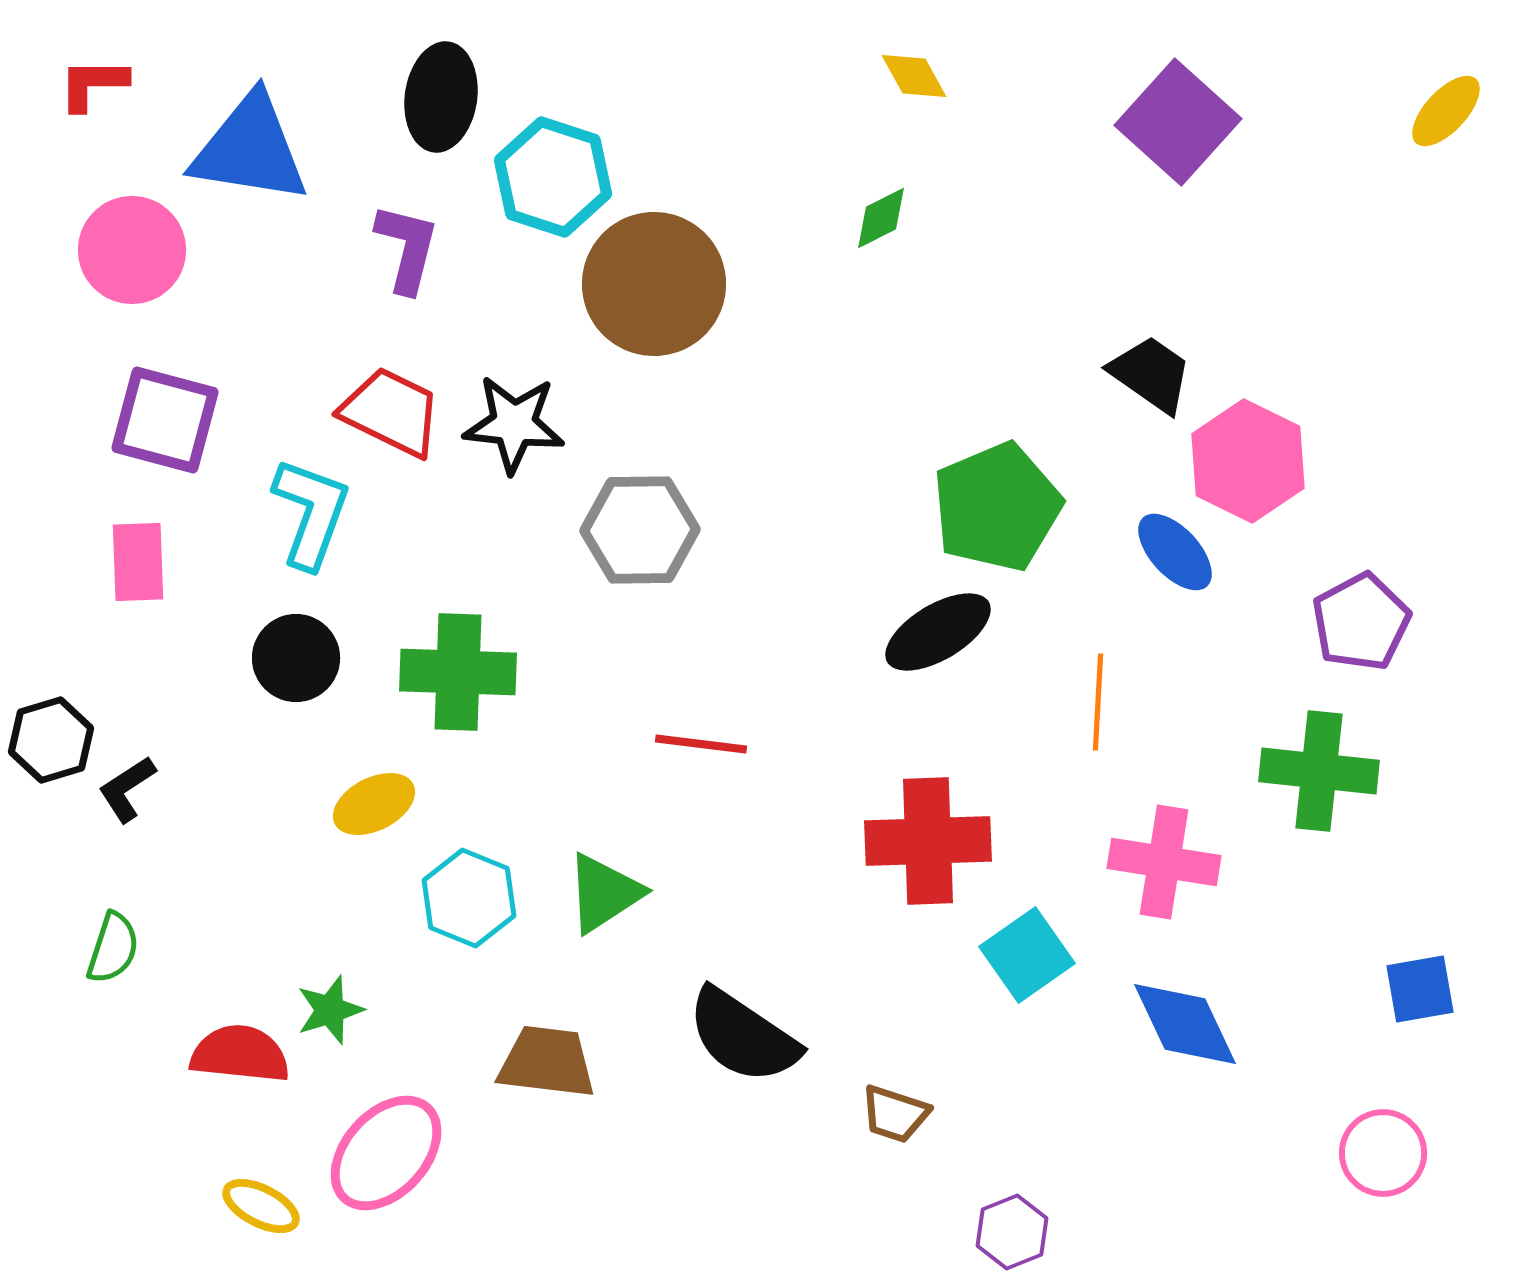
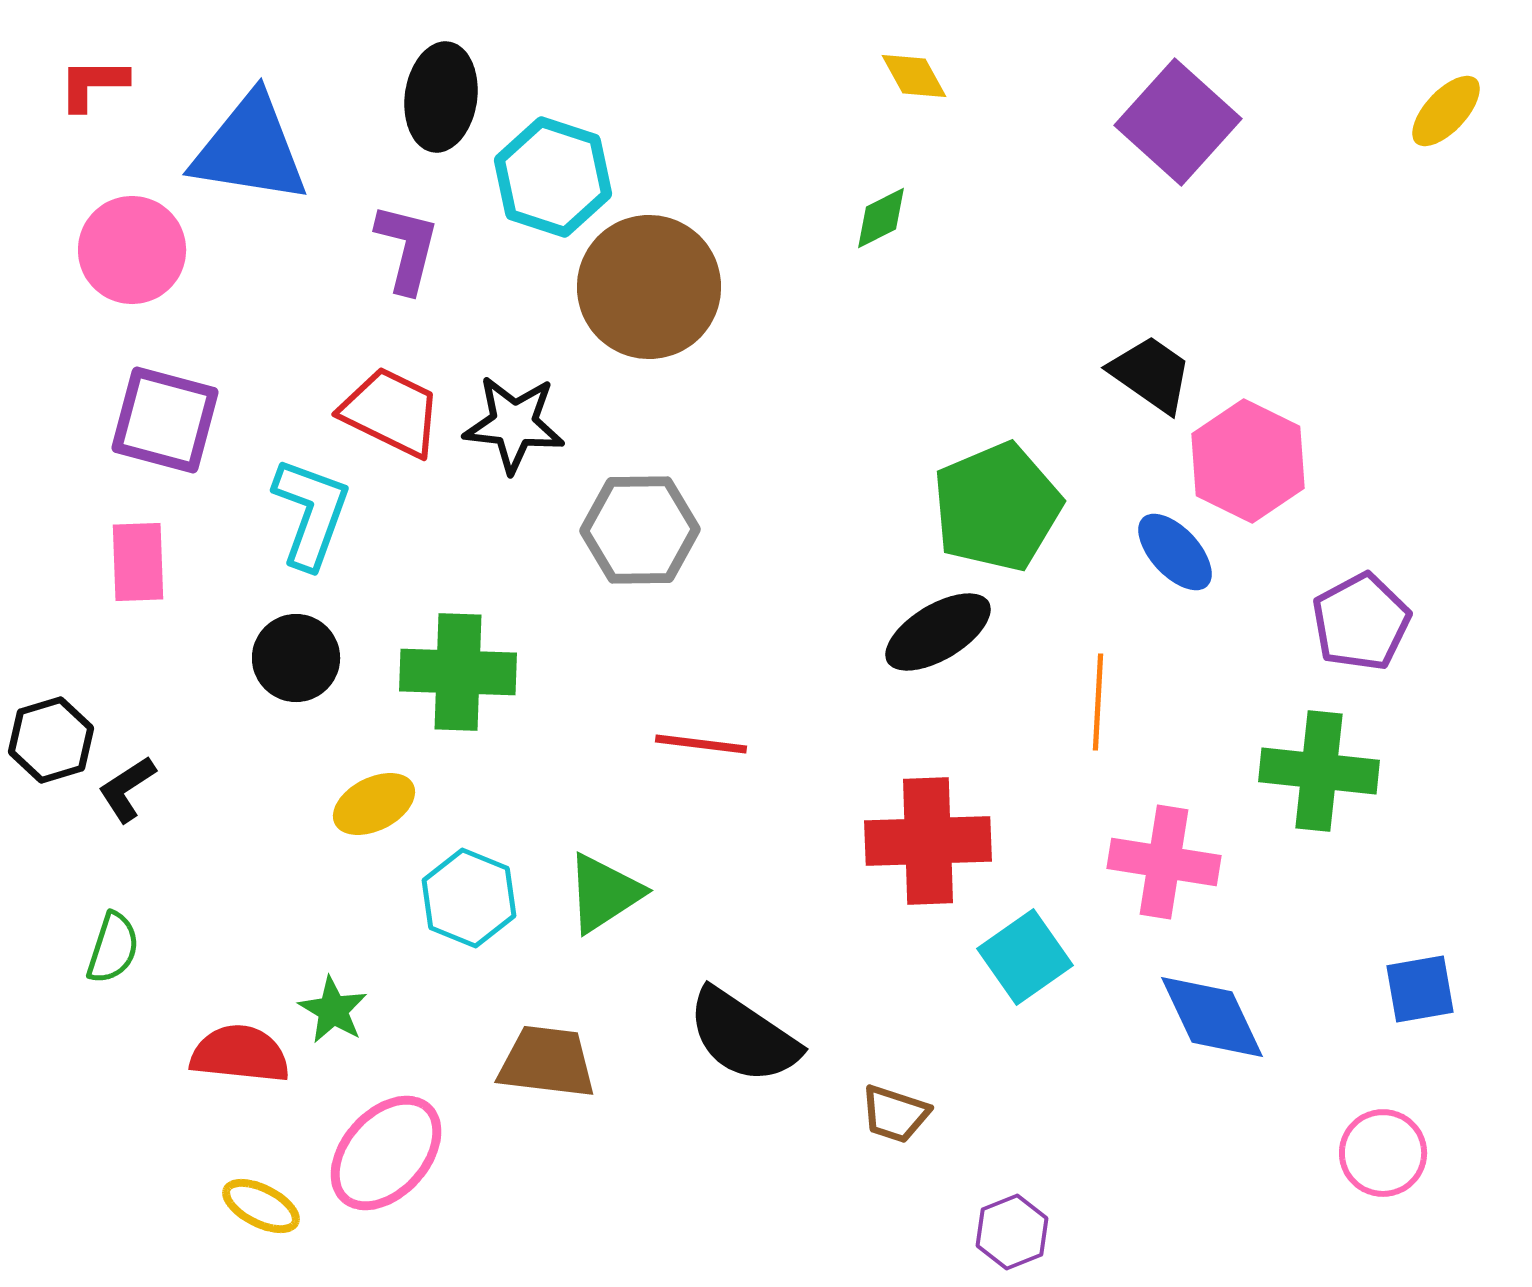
brown circle at (654, 284): moved 5 px left, 3 px down
cyan square at (1027, 955): moved 2 px left, 2 px down
green star at (330, 1010): moved 3 px right; rotated 24 degrees counterclockwise
blue diamond at (1185, 1024): moved 27 px right, 7 px up
